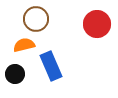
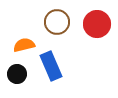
brown circle: moved 21 px right, 3 px down
black circle: moved 2 px right
